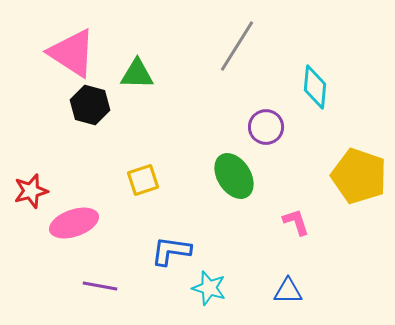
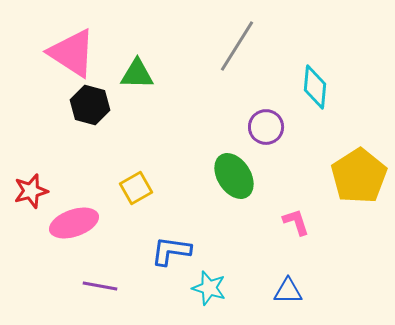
yellow pentagon: rotated 20 degrees clockwise
yellow square: moved 7 px left, 8 px down; rotated 12 degrees counterclockwise
